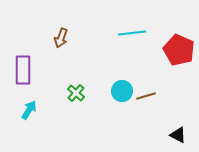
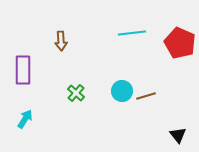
brown arrow: moved 3 px down; rotated 24 degrees counterclockwise
red pentagon: moved 1 px right, 7 px up
cyan arrow: moved 4 px left, 9 px down
black triangle: rotated 24 degrees clockwise
